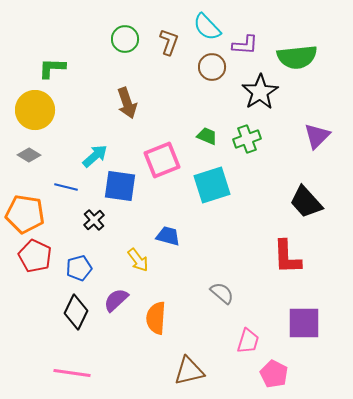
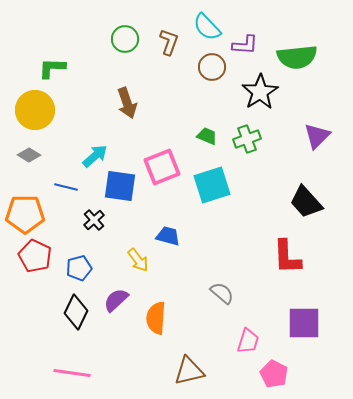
pink square: moved 7 px down
orange pentagon: rotated 9 degrees counterclockwise
